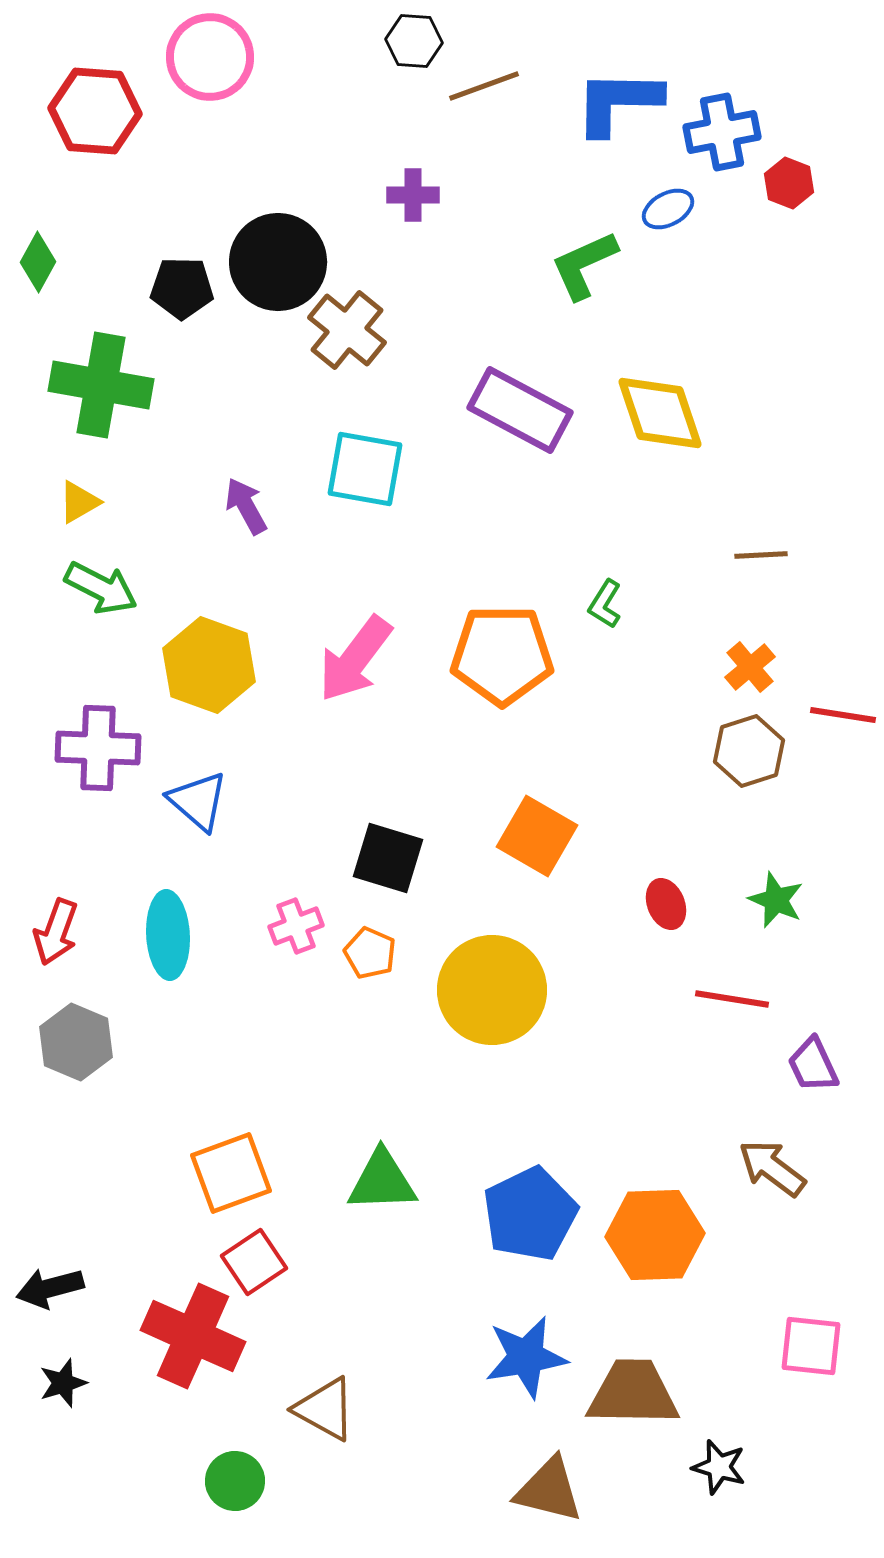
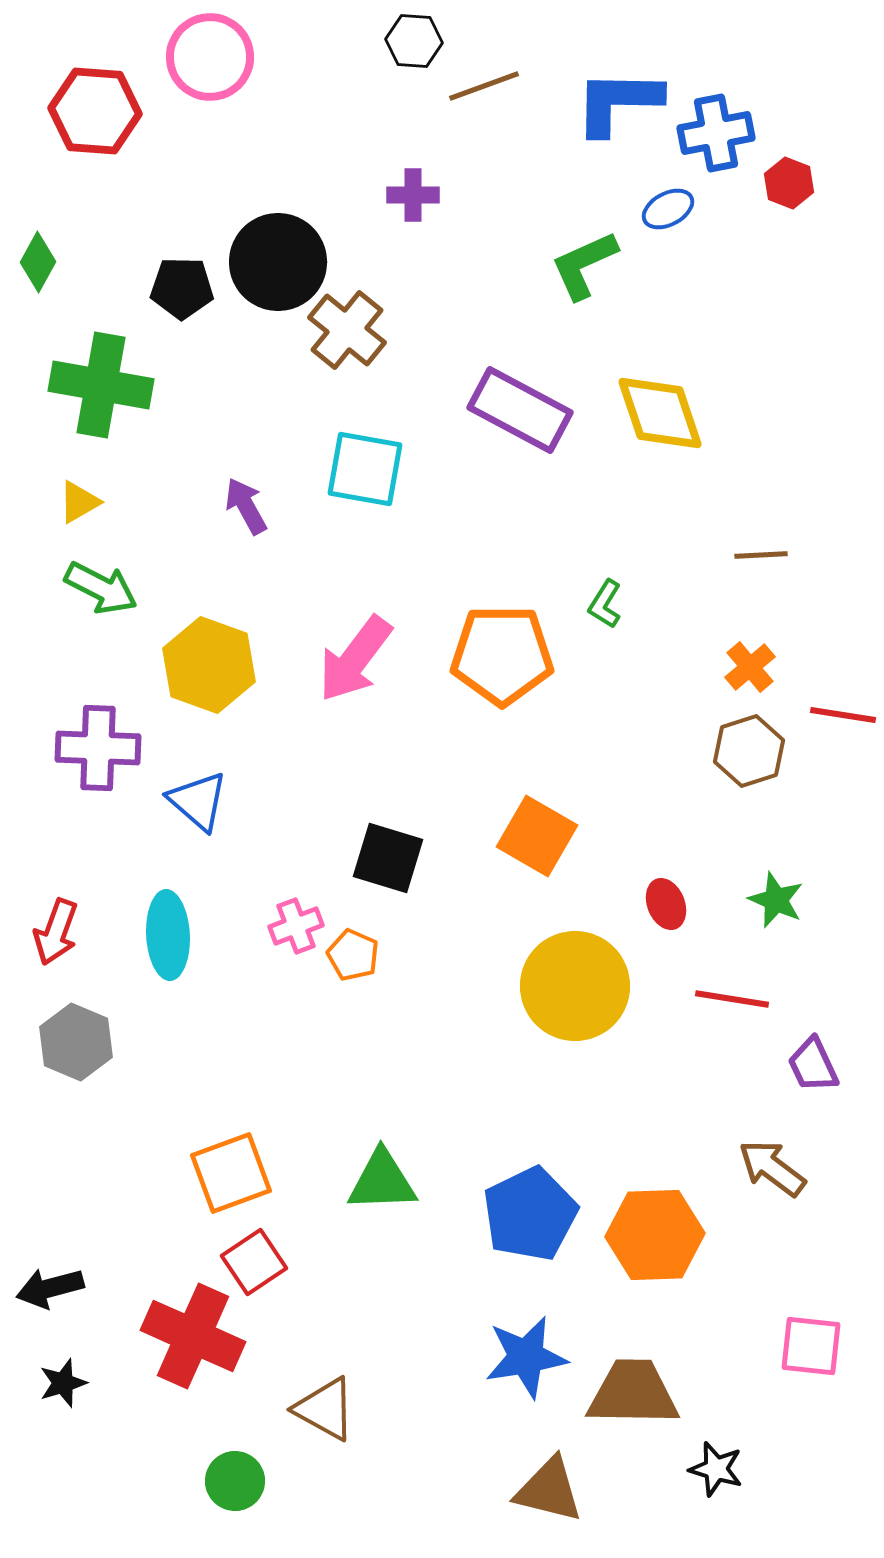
blue cross at (722, 132): moved 6 px left, 1 px down
orange pentagon at (370, 953): moved 17 px left, 2 px down
yellow circle at (492, 990): moved 83 px right, 4 px up
black star at (719, 1467): moved 3 px left, 2 px down
